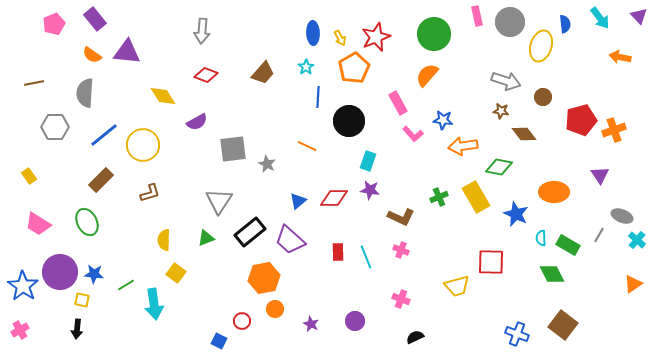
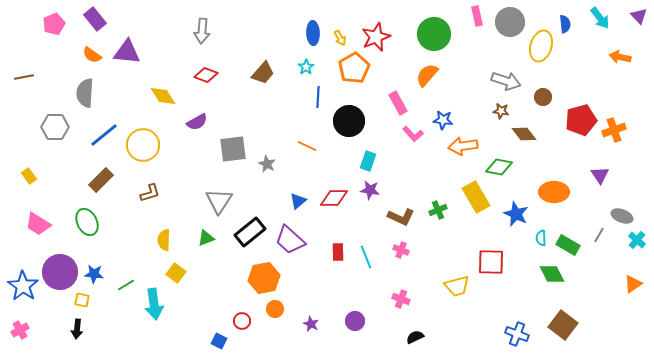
brown line at (34, 83): moved 10 px left, 6 px up
green cross at (439, 197): moved 1 px left, 13 px down
